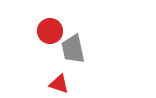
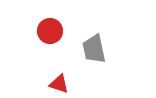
gray trapezoid: moved 21 px right
